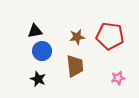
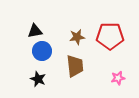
red pentagon: rotated 8 degrees counterclockwise
